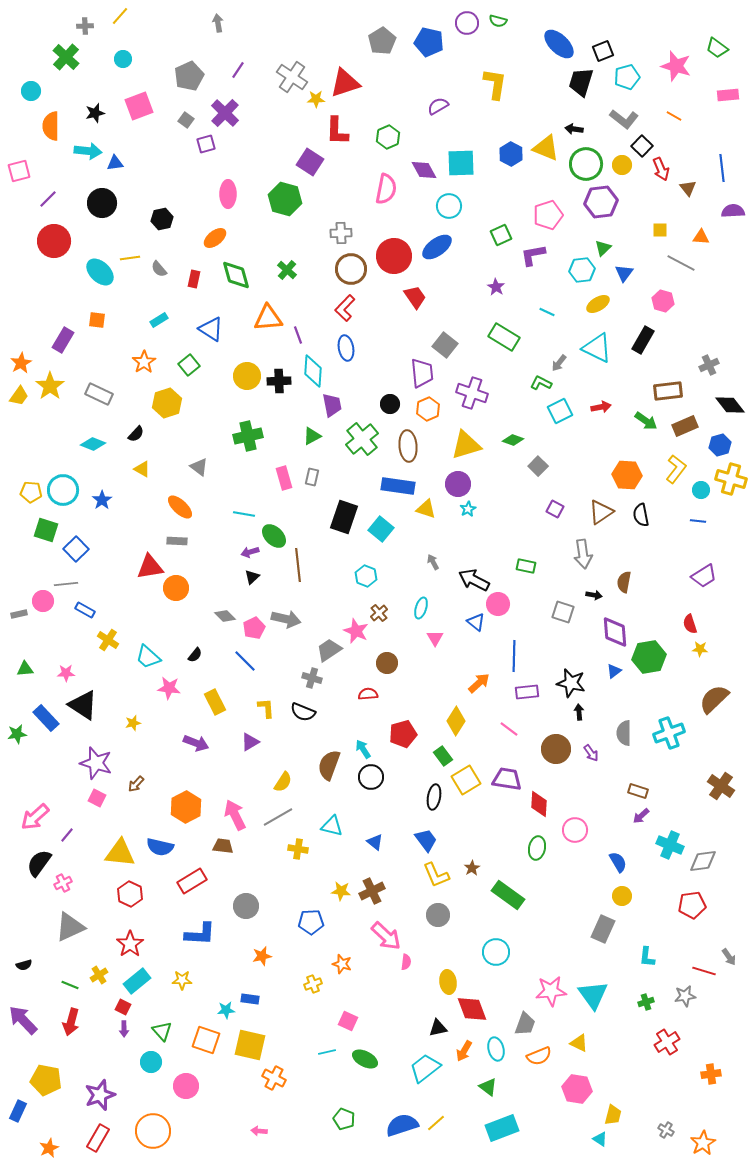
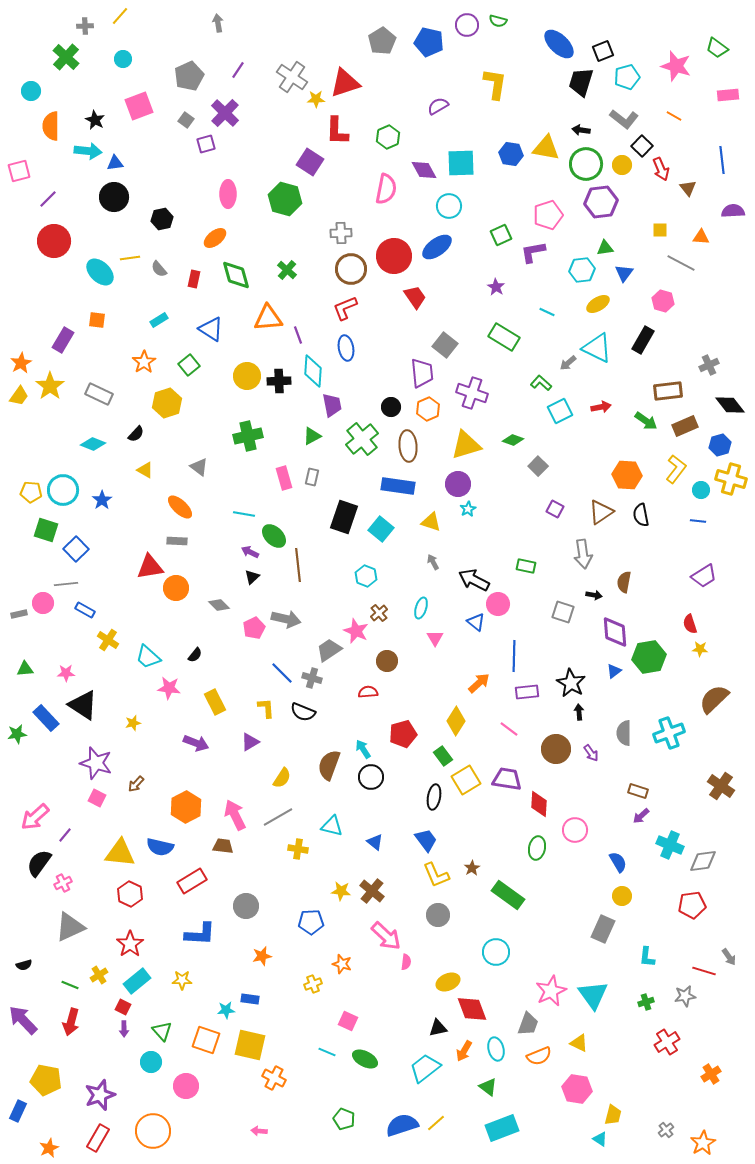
purple circle at (467, 23): moved 2 px down
black star at (95, 113): moved 7 px down; rotated 30 degrees counterclockwise
black arrow at (574, 129): moved 7 px right, 1 px down
yellow triangle at (546, 148): rotated 12 degrees counterclockwise
blue hexagon at (511, 154): rotated 20 degrees counterclockwise
blue line at (722, 168): moved 8 px up
black circle at (102, 203): moved 12 px right, 6 px up
green triangle at (603, 248): moved 2 px right; rotated 36 degrees clockwise
purple L-shape at (533, 255): moved 3 px up
red L-shape at (345, 308): rotated 24 degrees clockwise
gray arrow at (559, 363): moved 9 px right; rotated 12 degrees clockwise
green L-shape at (541, 383): rotated 15 degrees clockwise
black circle at (390, 404): moved 1 px right, 3 px down
yellow triangle at (142, 469): moved 3 px right, 1 px down
yellow triangle at (426, 509): moved 5 px right, 13 px down
purple arrow at (250, 552): rotated 42 degrees clockwise
pink circle at (43, 601): moved 2 px down
gray diamond at (225, 616): moved 6 px left, 11 px up
blue line at (245, 661): moved 37 px right, 12 px down
brown circle at (387, 663): moved 2 px up
black star at (571, 683): rotated 16 degrees clockwise
red semicircle at (368, 694): moved 2 px up
yellow semicircle at (283, 782): moved 1 px left, 4 px up
purple line at (67, 835): moved 2 px left
brown cross at (372, 891): rotated 25 degrees counterclockwise
yellow ellipse at (448, 982): rotated 75 degrees clockwise
pink star at (551, 991): rotated 20 degrees counterclockwise
gray trapezoid at (525, 1024): moved 3 px right
cyan line at (327, 1052): rotated 36 degrees clockwise
orange cross at (711, 1074): rotated 24 degrees counterclockwise
gray cross at (666, 1130): rotated 21 degrees clockwise
